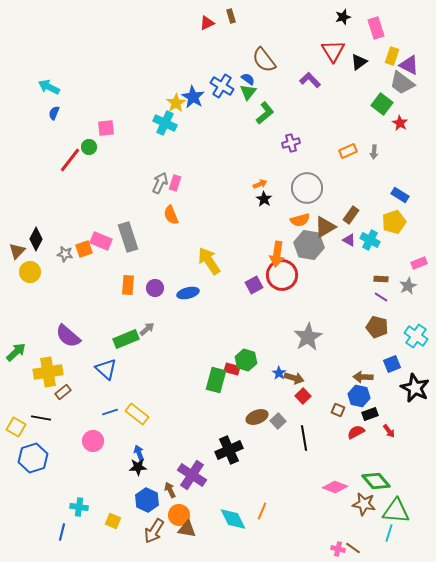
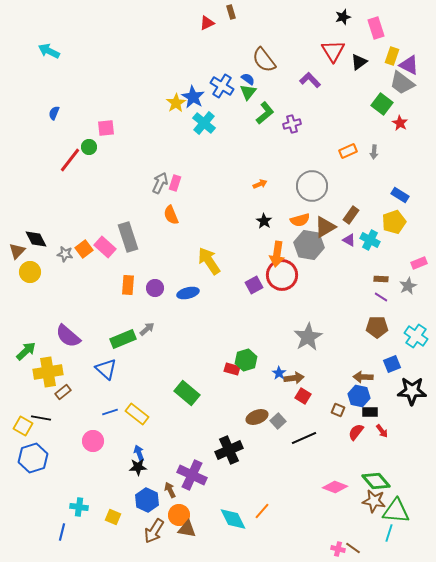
brown rectangle at (231, 16): moved 4 px up
cyan arrow at (49, 87): moved 36 px up
cyan cross at (165, 123): moved 39 px right; rotated 15 degrees clockwise
purple cross at (291, 143): moved 1 px right, 19 px up
gray circle at (307, 188): moved 5 px right, 2 px up
black star at (264, 199): moved 22 px down
black diamond at (36, 239): rotated 55 degrees counterclockwise
pink rectangle at (101, 241): moved 4 px right, 6 px down; rotated 20 degrees clockwise
orange square at (84, 249): rotated 18 degrees counterclockwise
brown pentagon at (377, 327): rotated 15 degrees counterclockwise
green rectangle at (126, 339): moved 3 px left
green arrow at (16, 352): moved 10 px right, 1 px up
green hexagon at (246, 360): rotated 25 degrees clockwise
brown arrow at (294, 378): rotated 24 degrees counterclockwise
green rectangle at (216, 380): moved 29 px left, 13 px down; rotated 65 degrees counterclockwise
black star at (415, 388): moved 3 px left, 3 px down; rotated 24 degrees counterclockwise
red square at (303, 396): rotated 14 degrees counterclockwise
black rectangle at (370, 414): moved 2 px up; rotated 21 degrees clockwise
yellow square at (16, 427): moved 7 px right, 1 px up
red arrow at (389, 431): moved 7 px left
red semicircle at (356, 432): rotated 24 degrees counterclockwise
black line at (304, 438): rotated 75 degrees clockwise
purple cross at (192, 475): rotated 8 degrees counterclockwise
brown star at (364, 504): moved 10 px right, 3 px up
orange line at (262, 511): rotated 18 degrees clockwise
yellow square at (113, 521): moved 4 px up
